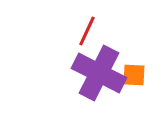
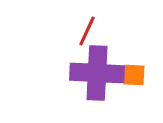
purple cross: moved 2 px left; rotated 24 degrees counterclockwise
